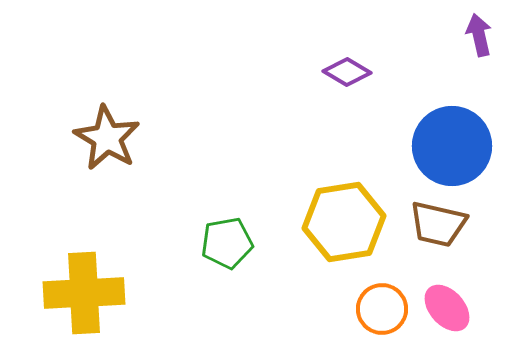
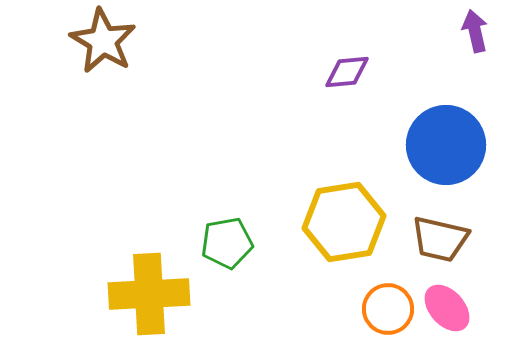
purple arrow: moved 4 px left, 4 px up
purple diamond: rotated 36 degrees counterclockwise
brown star: moved 4 px left, 97 px up
blue circle: moved 6 px left, 1 px up
brown trapezoid: moved 2 px right, 15 px down
yellow cross: moved 65 px right, 1 px down
orange circle: moved 6 px right
